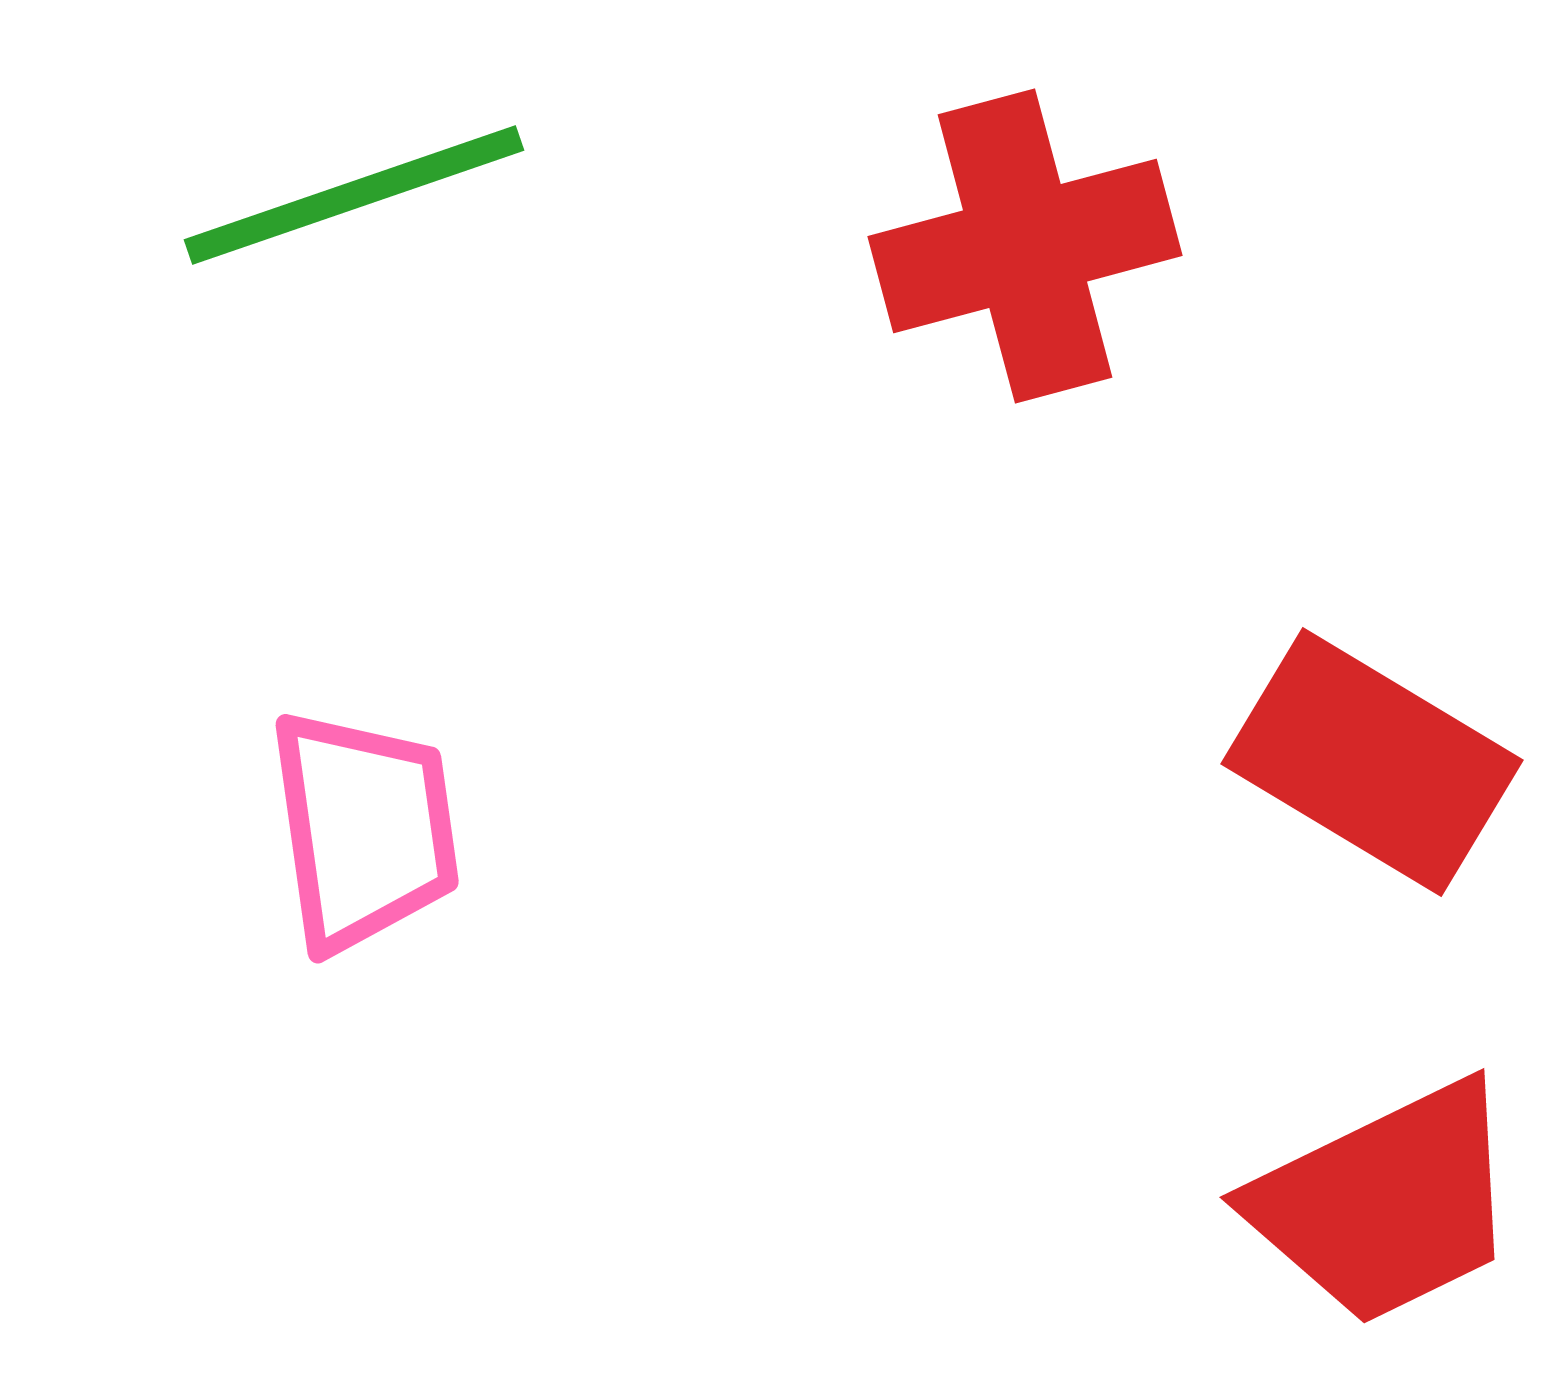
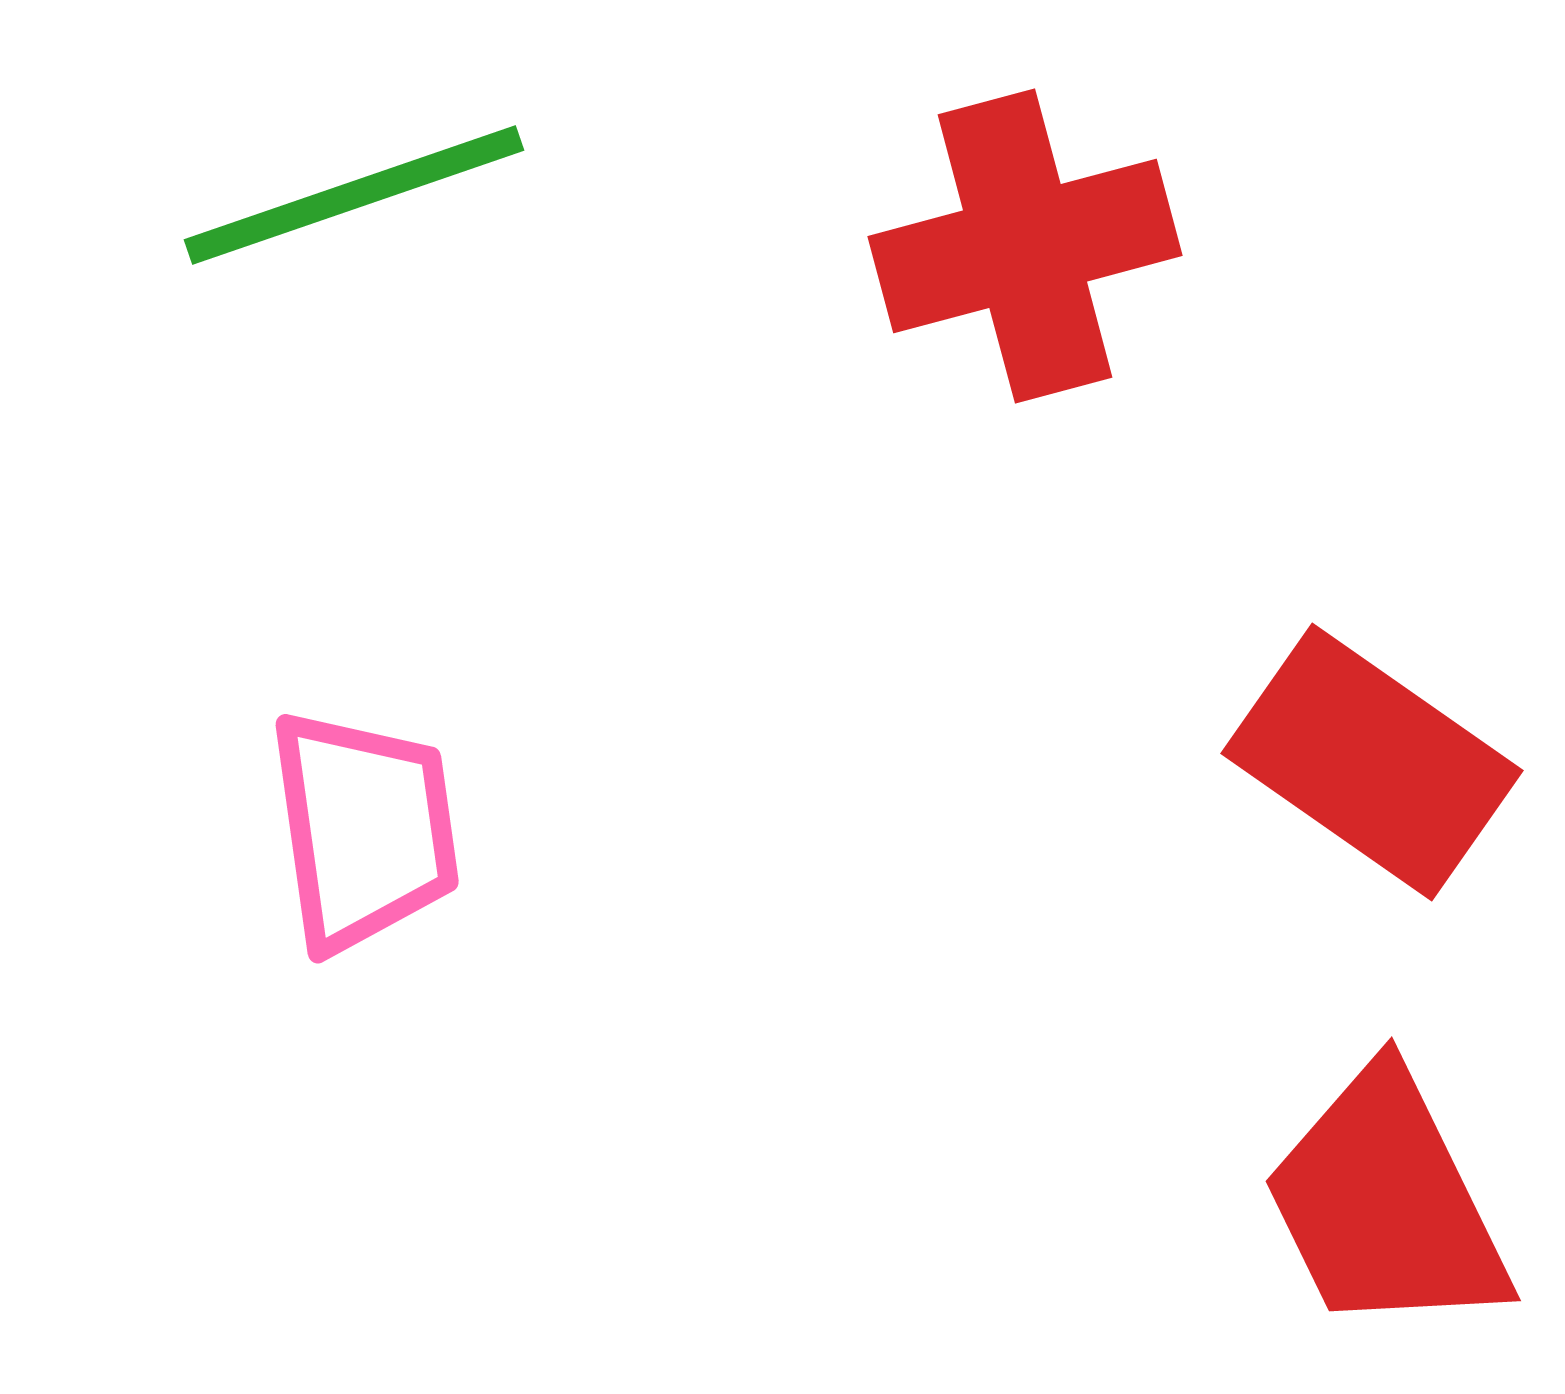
red rectangle: rotated 4 degrees clockwise
red trapezoid: rotated 90 degrees clockwise
